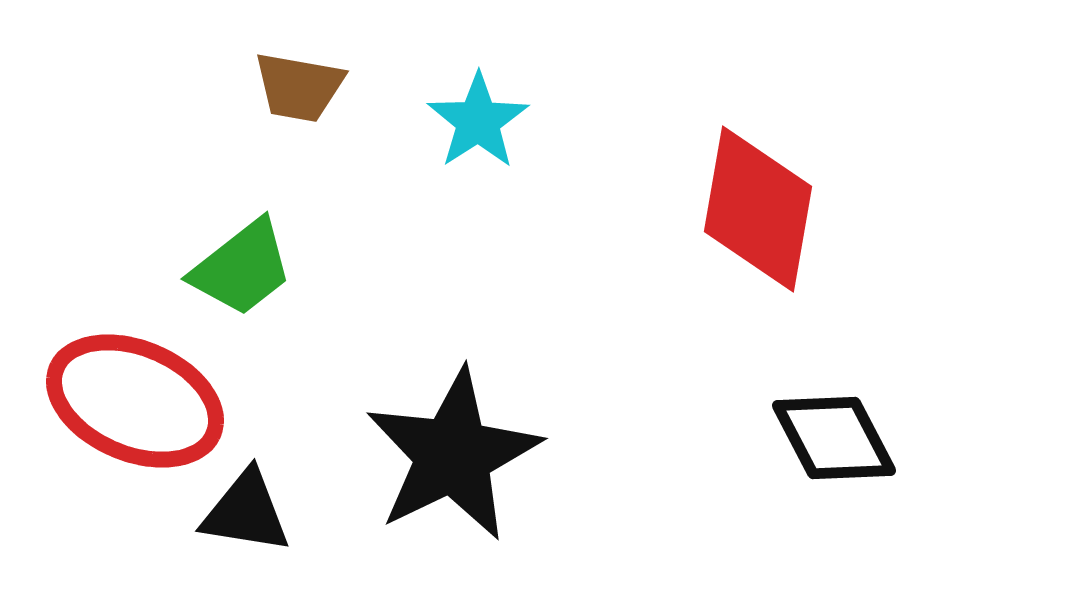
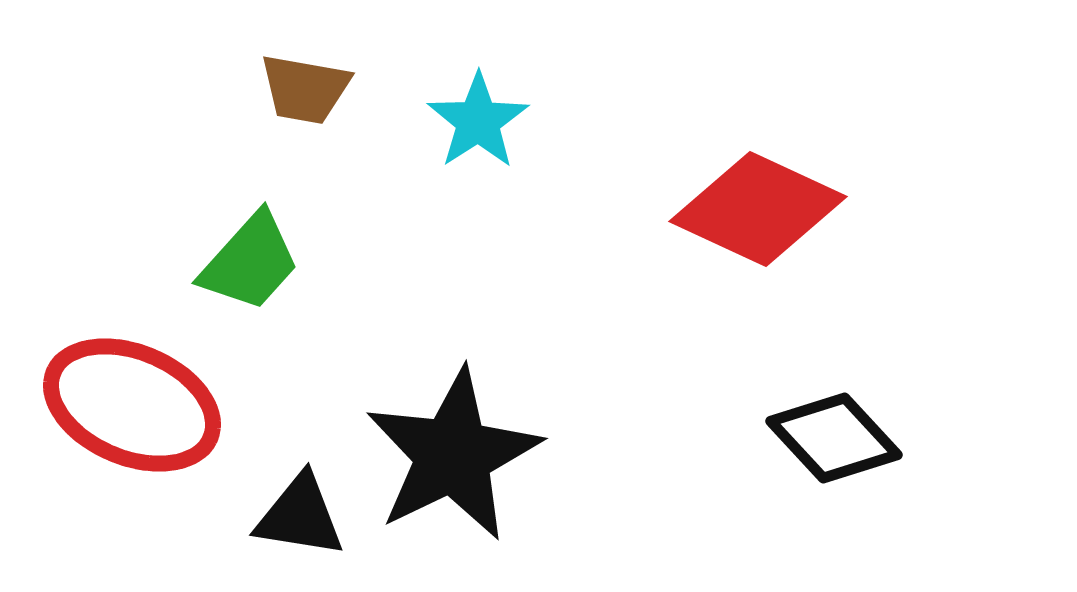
brown trapezoid: moved 6 px right, 2 px down
red diamond: rotated 75 degrees counterclockwise
green trapezoid: moved 8 px right, 6 px up; rotated 10 degrees counterclockwise
red ellipse: moved 3 px left, 4 px down
black diamond: rotated 15 degrees counterclockwise
black triangle: moved 54 px right, 4 px down
